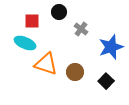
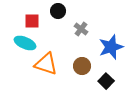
black circle: moved 1 px left, 1 px up
brown circle: moved 7 px right, 6 px up
